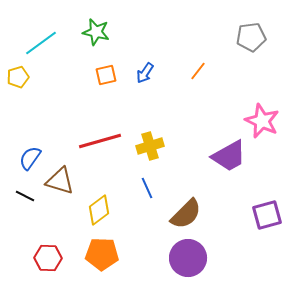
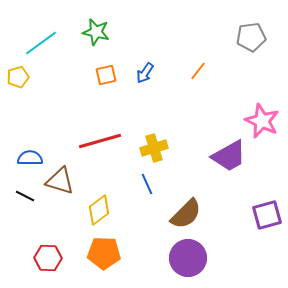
yellow cross: moved 4 px right, 2 px down
blue semicircle: rotated 55 degrees clockwise
blue line: moved 4 px up
orange pentagon: moved 2 px right, 1 px up
